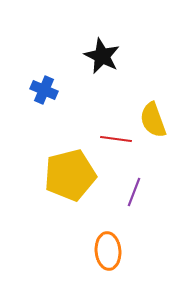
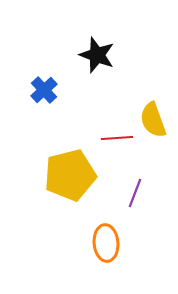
black star: moved 5 px left, 1 px up; rotated 6 degrees counterclockwise
blue cross: rotated 24 degrees clockwise
red line: moved 1 px right, 1 px up; rotated 12 degrees counterclockwise
purple line: moved 1 px right, 1 px down
orange ellipse: moved 2 px left, 8 px up
